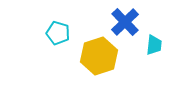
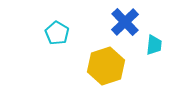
cyan pentagon: moved 1 px left; rotated 15 degrees clockwise
yellow hexagon: moved 7 px right, 10 px down
